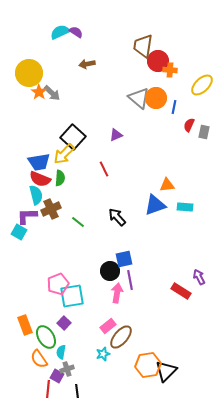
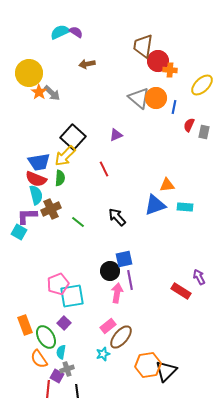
yellow arrow at (64, 154): moved 1 px right, 2 px down
red semicircle at (40, 179): moved 4 px left
